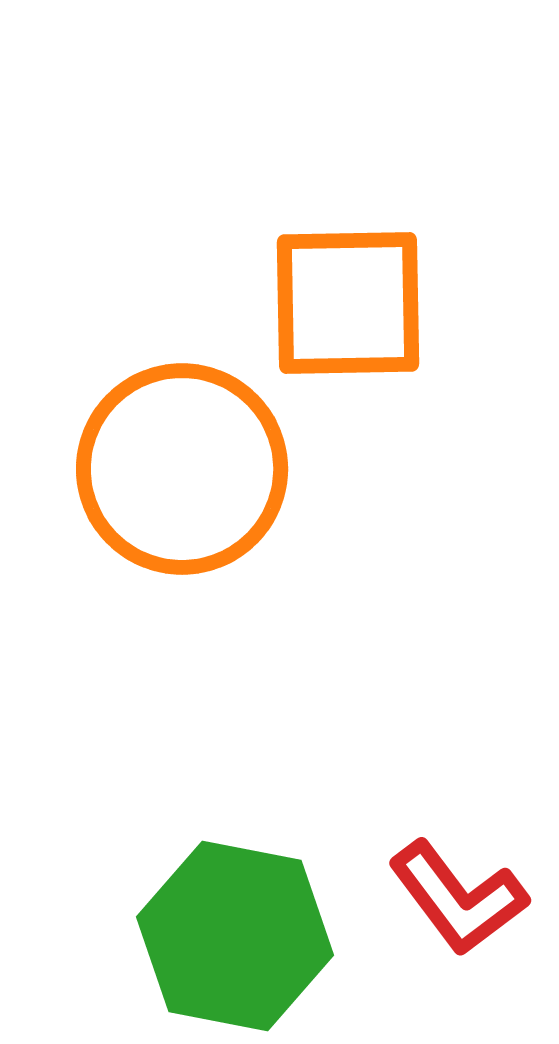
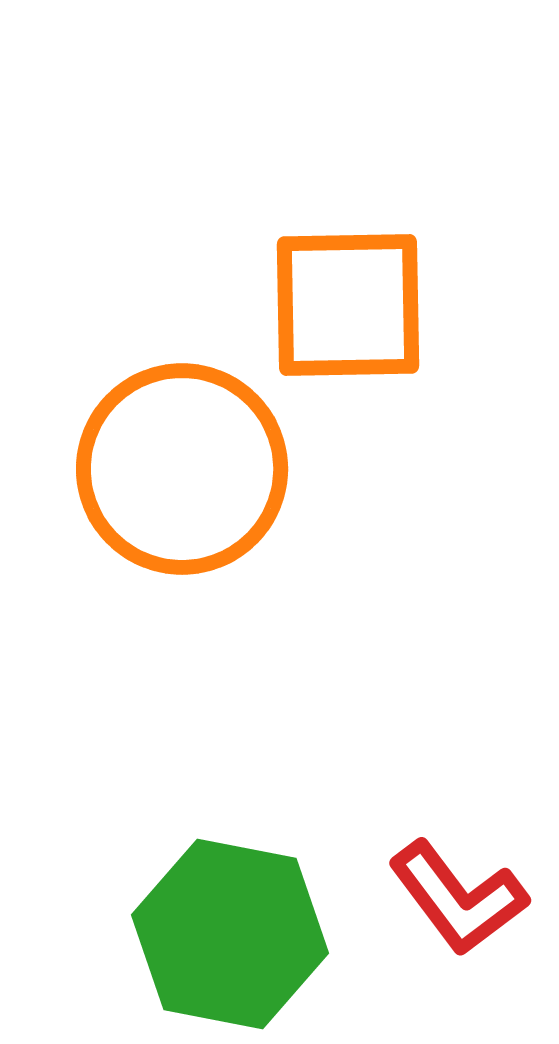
orange square: moved 2 px down
green hexagon: moved 5 px left, 2 px up
